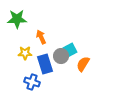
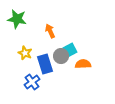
green star: rotated 12 degrees clockwise
orange arrow: moved 9 px right, 6 px up
yellow star: rotated 24 degrees clockwise
orange semicircle: rotated 56 degrees clockwise
blue cross: rotated 35 degrees clockwise
